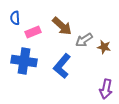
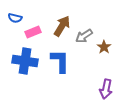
blue semicircle: rotated 72 degrees counterclockwise
brown arrow: rotated 100 degrees counterclockwise
gray arrow: moved 4 px up
brown star: rotated 24 degrees clockwise
blue cross: moved 1 px right
blue L-shape: moved 2 px left, 5 px up; rotated 140 degrees clockwise
